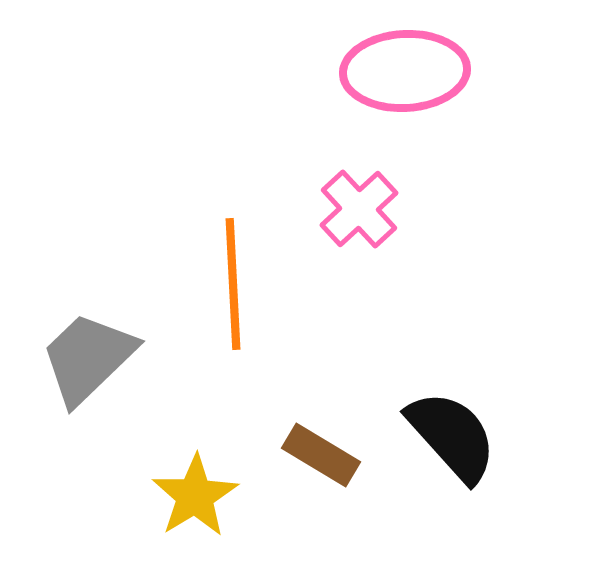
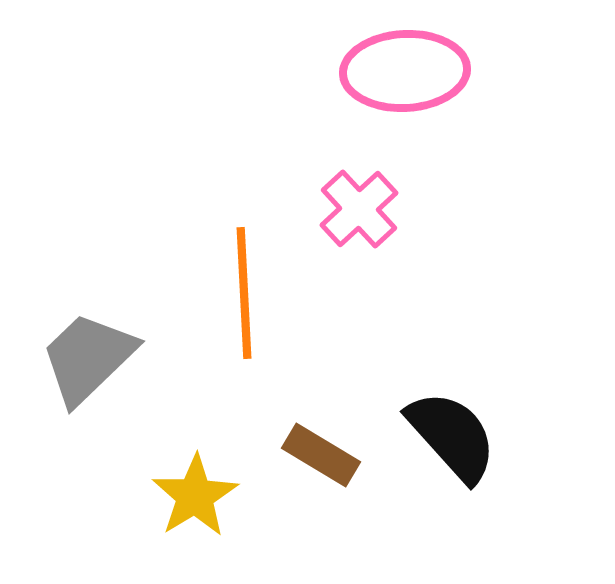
orange line: moved 11 px right, 9 px down
